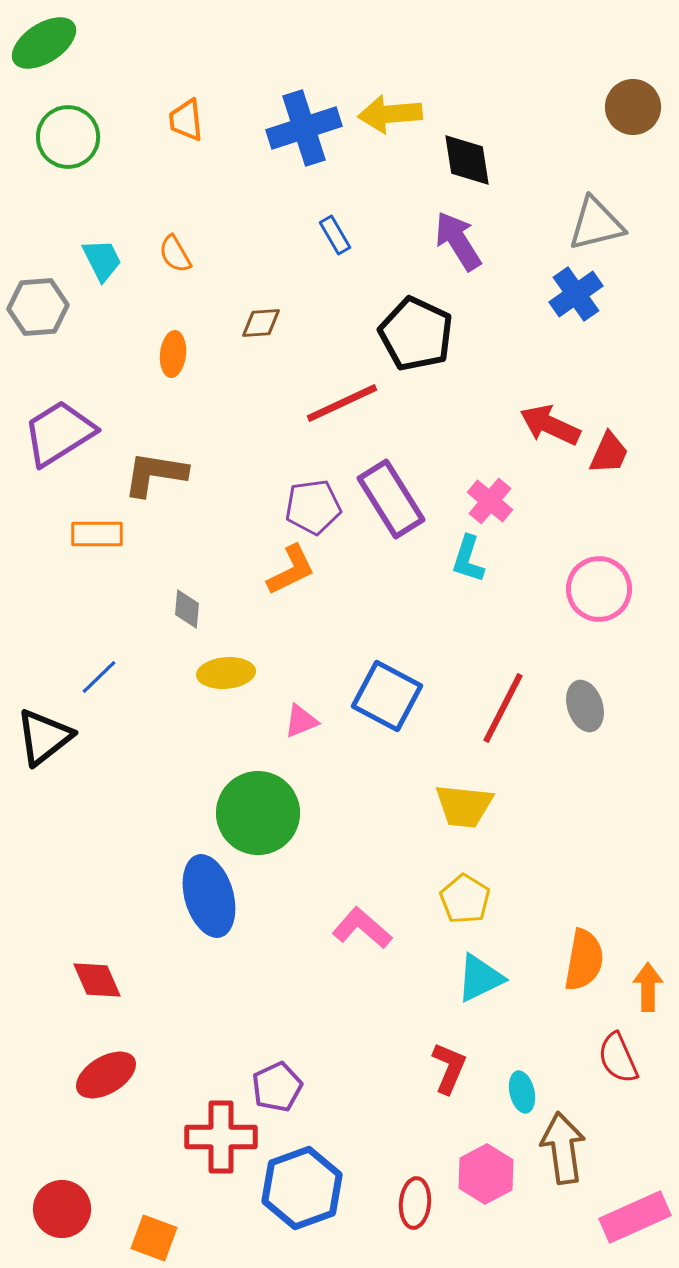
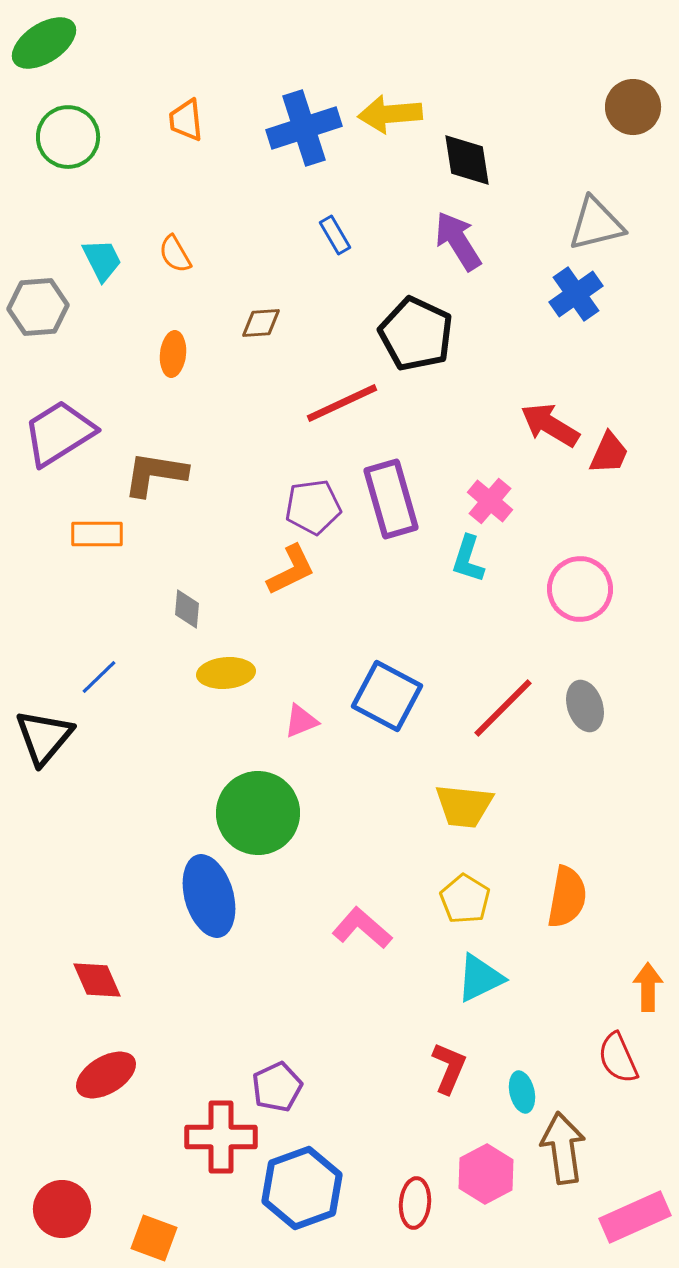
red arrow at (550, 425): rotated 6 degrees clockwise
purple rectangle at (391, 499): rotated 16 degrees clockwise
pink circle at (599, 589): moved 19 px left
red line at (503, 708): rotated 18 degrees clockwise
black triangle at (44, 737): rotated 12 degrees counterclockwise
orange semicircle at (584, 960): moved 17 px left, 63 px up
